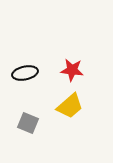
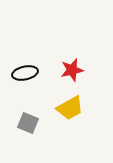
red star: rotated 20 degrees counterclockwise
yellow trapezoid: moved 2 px down; rotated 12 degrees clockwise
